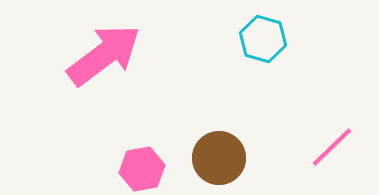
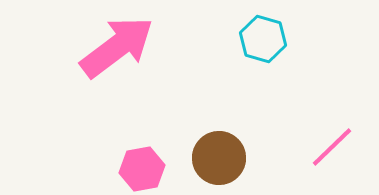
pink arrow: moved 13 px right, 8 px up
